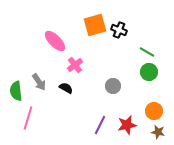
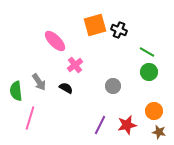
pink line: moved 2 px right
brown star: moved 1 px right
